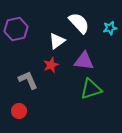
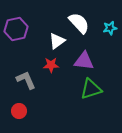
red star: rotated 21 degrees clockwise
gray L-shape: moved 2 px left
